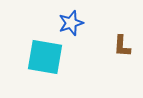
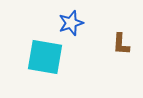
brown L-shape: moved 1 px left, 2 px up
